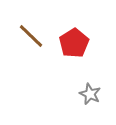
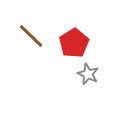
gray star: moved 2 px left, 20 px up
